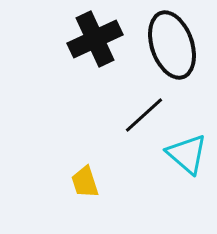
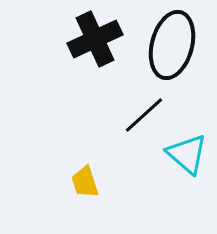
black ellipse: rotated 34 degrees clockwise
